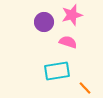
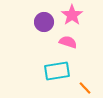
pink star: rotated 20 degrees counterclockwise
